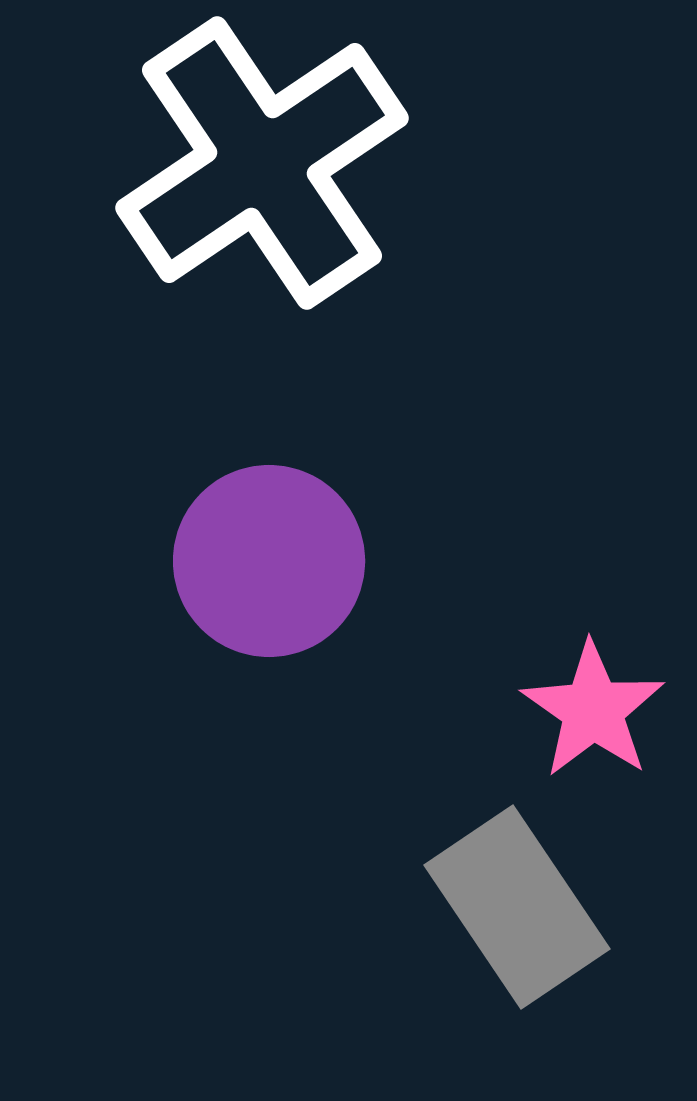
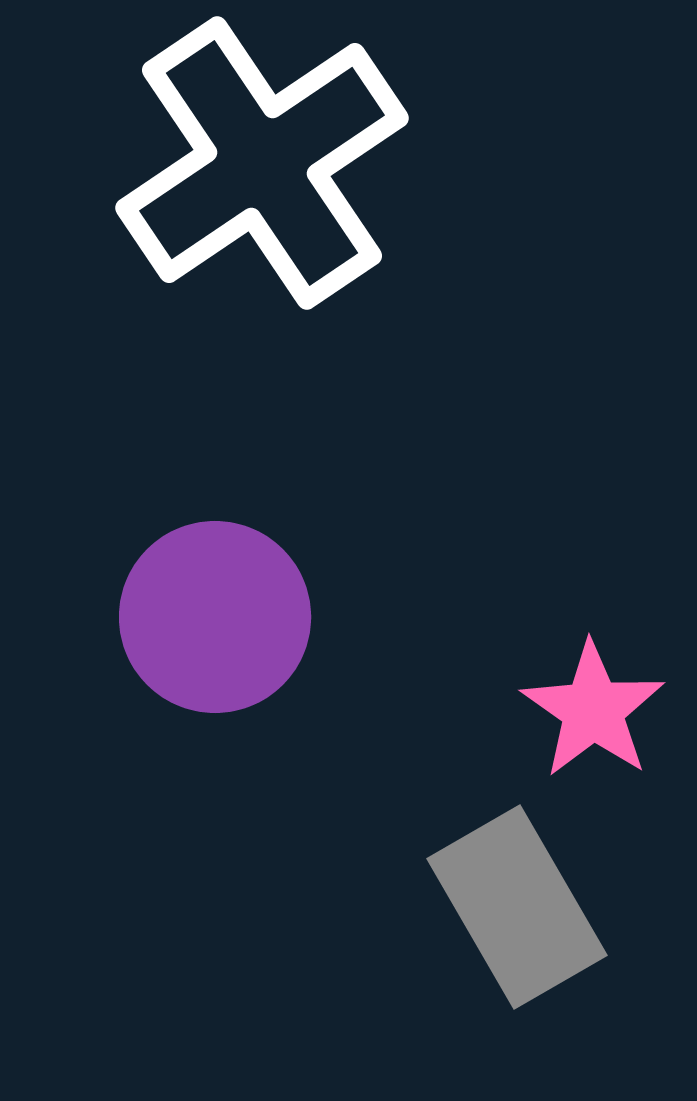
purple circle: moved 54 px left, 56 px down
gray rectangle: rotated 4 degrees clockwise
